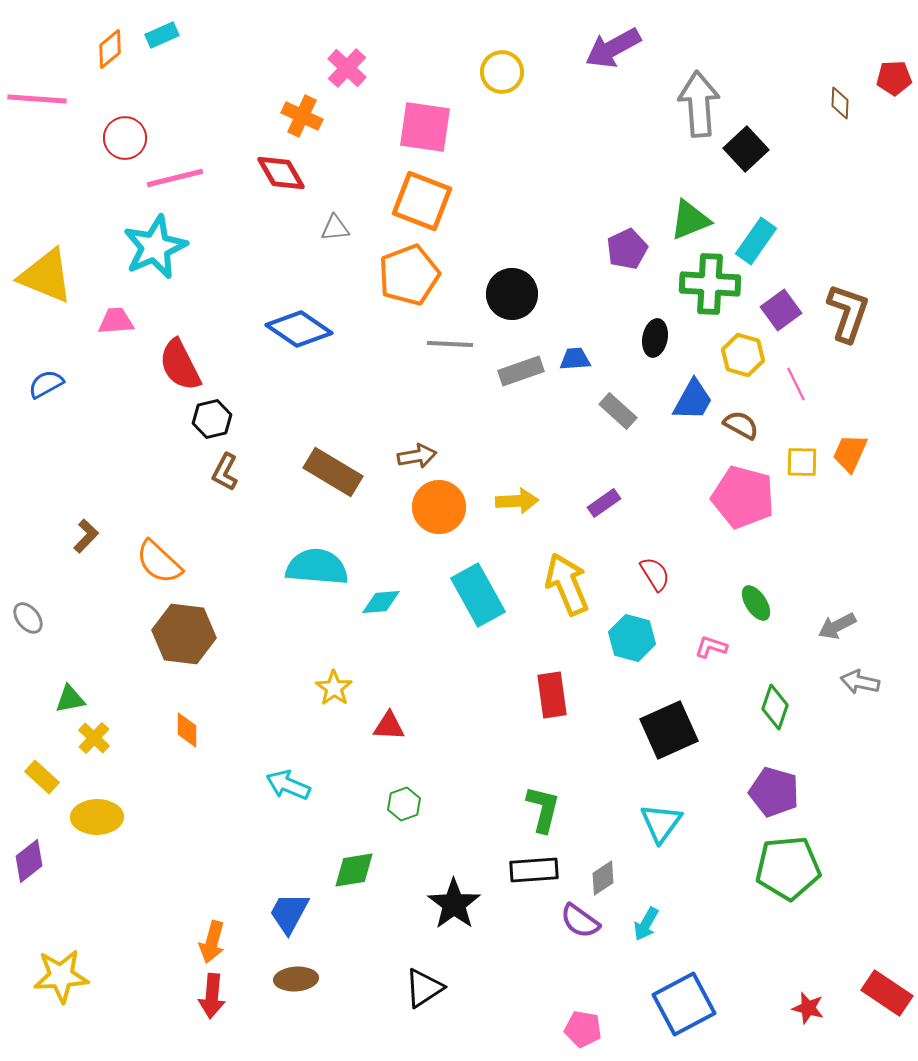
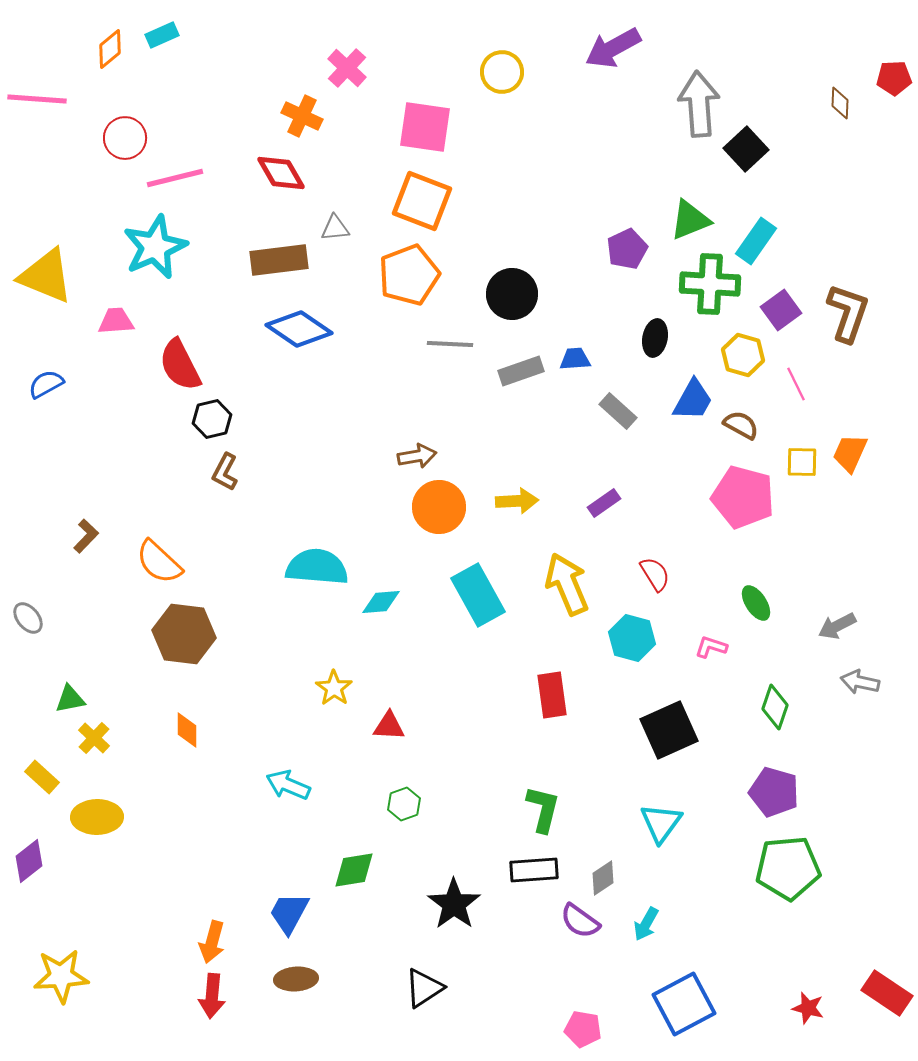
brown rectangle at (333, 472): moved 54 px left, 212 px up; rotated 38 degrees counterclockwise
